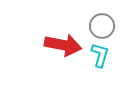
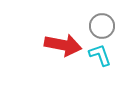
cyan L-shape: rotated 35 degrees counterclockwise
